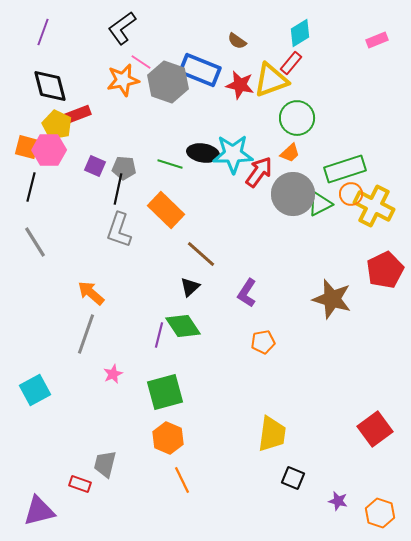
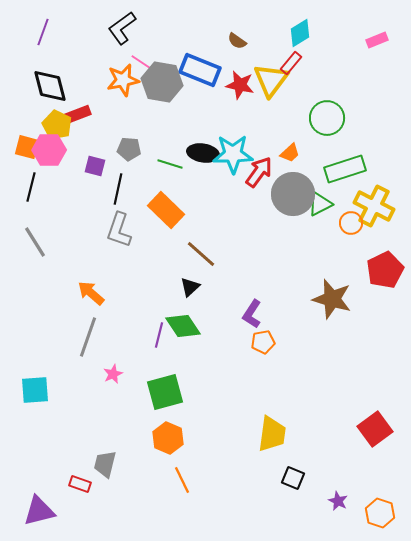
yellow triangle at (271, 80): rotated 33 degrees counterclockwise
gray hexagon at (168, 82): moved 6 px left; rotated 9 degrees counterclockwise
green circle at (297, 118): moved 30 px right
purple square at (95, 166): rotated 10 degrees counterclockwise
gray pentagon at (124, 168): moved 5 px right, 19 px up
orange circle at (351, 194): moved 29 px down
purple L-shape at (247, 293): moved 5 px right, 21 px down
gray line at (86, 334): moved 2 px right, 3 px down
cyan square at (35, 390): rotated 24 degrees clockwise
purple star at (338, 501): rotated 12 degrees clockwise
